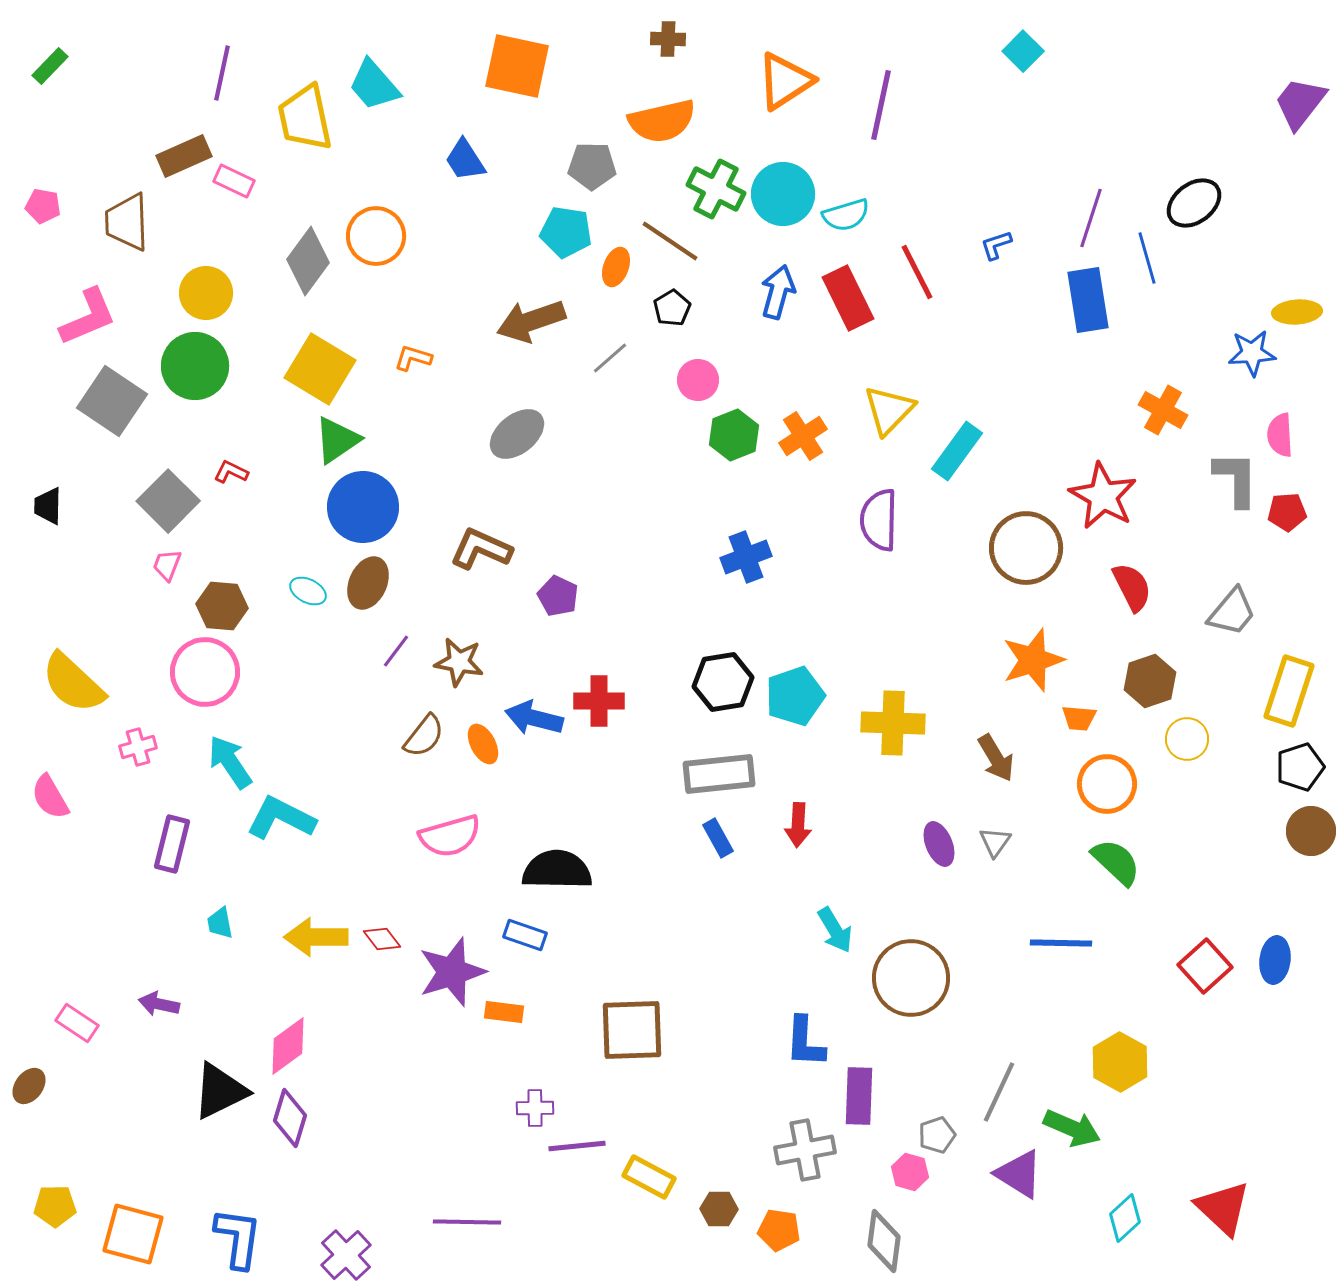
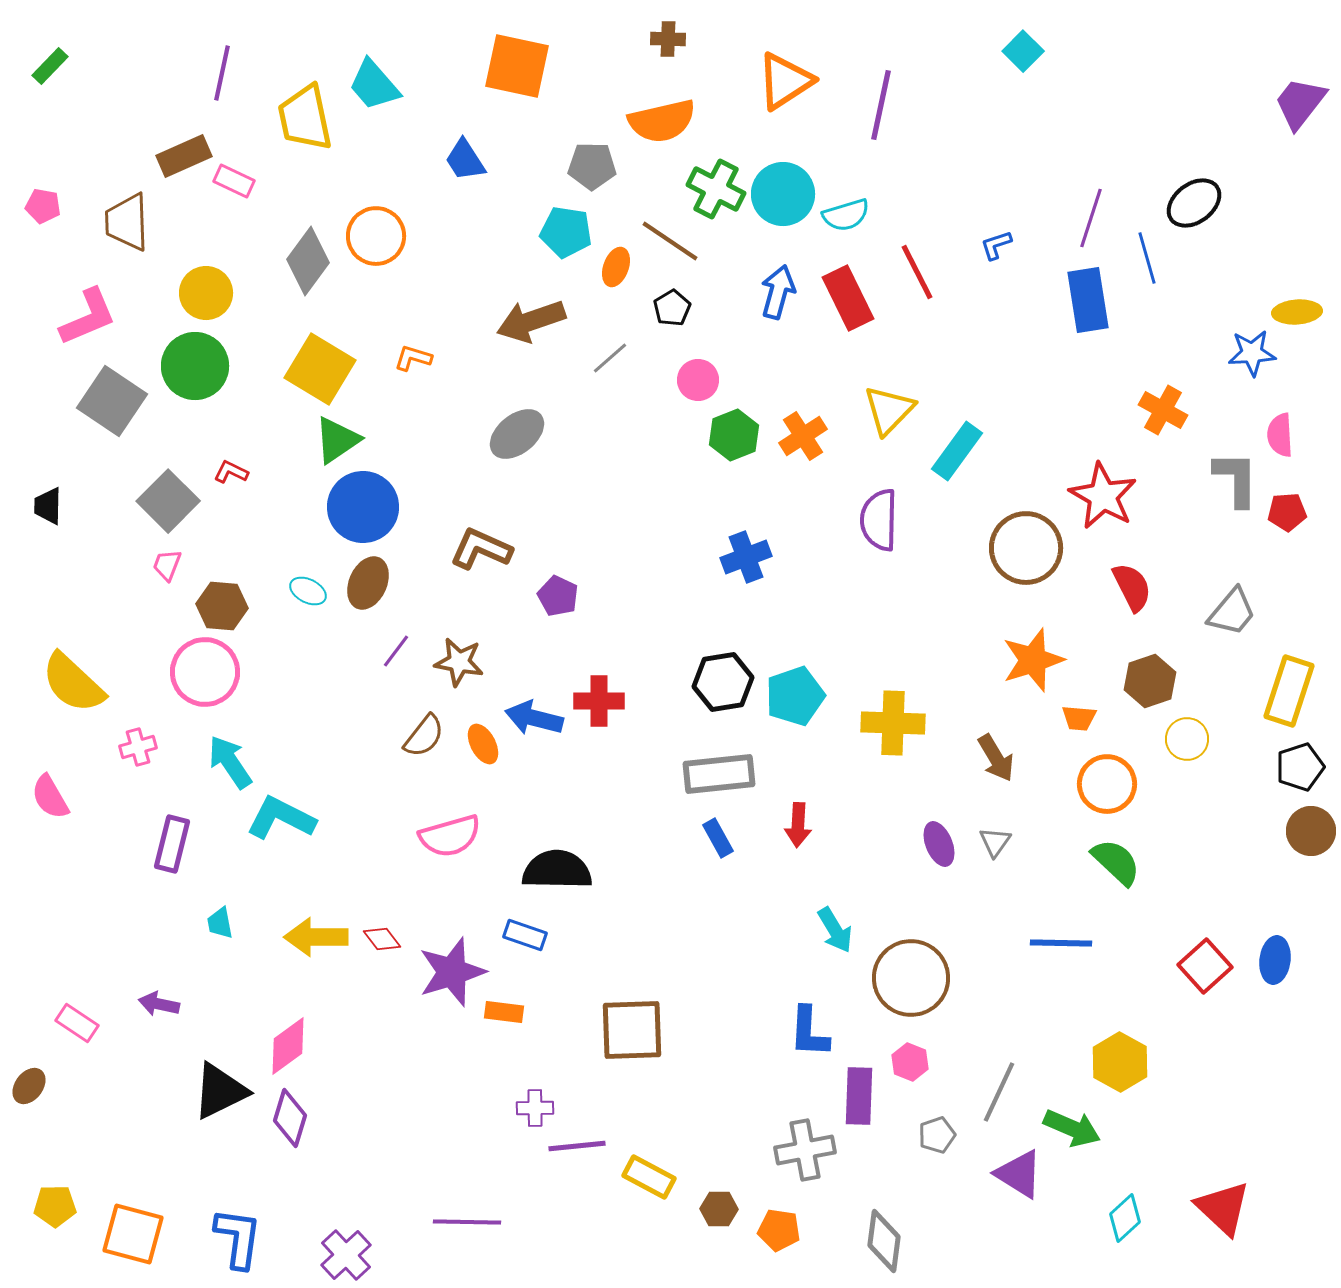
blue L-shape at (805, 1042): moved 4 px right, 10 px up
pink hexagon at (910, 1172): moved 110 px up; rotated 6 degrees clockwise
